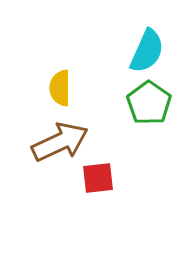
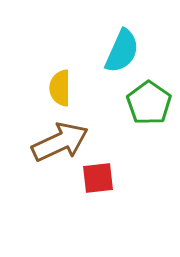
cyan semicircle: moved 25 px left
